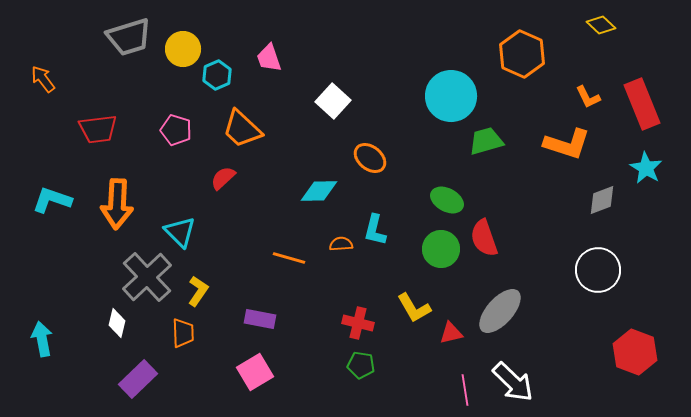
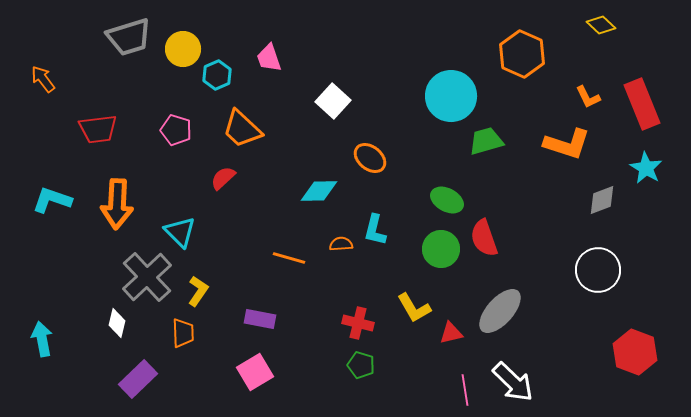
green pentagon at (361, 365): rotated 8 degrees clockwise
